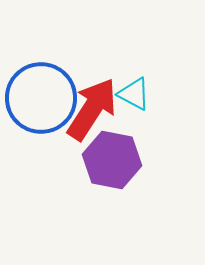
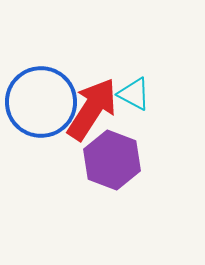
blue circle: moved 4 px down
purple hexagon: rotated 10 degrees clockwise
